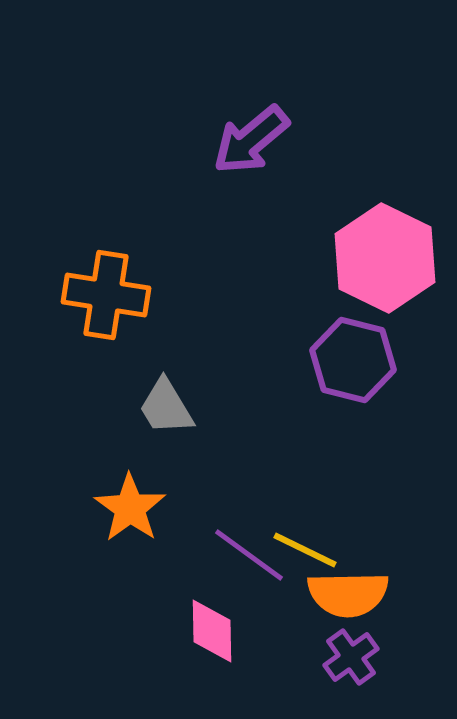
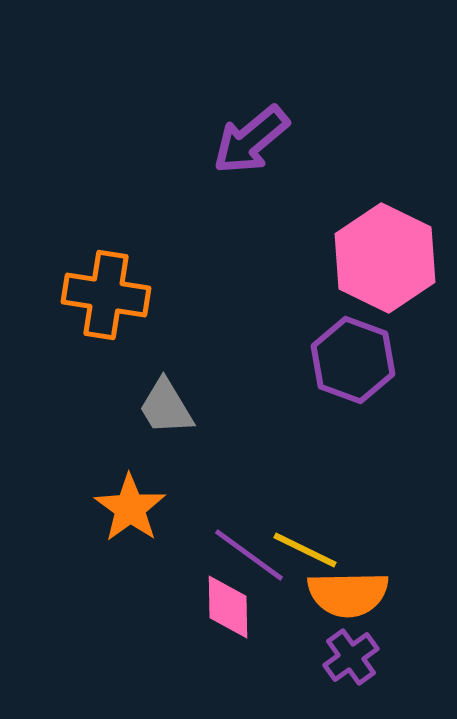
purple hexagon: rotated 6 degrees clockwise
pink diamond: moved 16 px right, 24 px up
